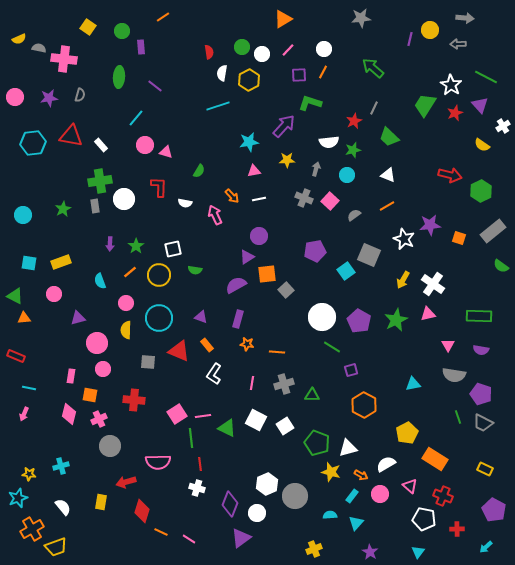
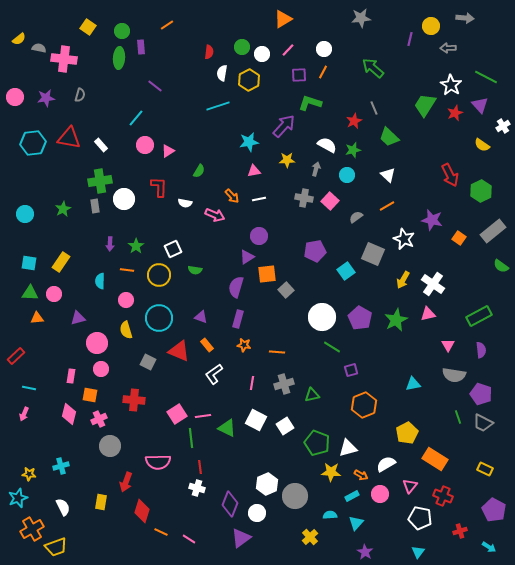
orange line at (163, 17): moved 4 px right, 8 px down
yellow circle at (430, 30): moved 1 px right, 4 px up
yellow semicircle at (19, 39): rotated 16 degrees counterclockwise
gray arrow at (458, 44): moved 10 px left, 4 px down
red semicircle at (209, 52): rotated 16 degrees clockwise
green ellipse at (119, 77): moved 19 px up
purple star at (49, 98): moved 3 px left
gray line at (374, 108): rotated 48 degrees counterclockwise
red triangle at (71, 136): moved 2 px left, 2 px down
white semicircle at (329, 142): moved 2 px left, 3 px down; rotated 144 degrees counterclockwise
pink triangle at (166, 152): moved 2 px right, 1 px up; rotated 48 degrees counterclockwise
white triangle at (388, 175): rotated 21 degrees clockwise
red arrow at (450, 175): rotated 50 degrees clockwise
gray cross at (304, 198): rotated 12 degrees counterclockwise
cyan circle at (23, 215): moved 2 px right, 1 px up
pink arrow at (215, 215): rotated 138 degrees clockwise
gray semicircle at (354, 215): moved 2 px right, 2 px down
purple star at (430, 225): moved 2 px right, 5 px up; rotated 20 degrees clockwise
orange square at (459, 238): rotated 16 degrees clockwise
white square at (173, 249): rotated 12 degrees counterclockwise
gray square at (369, 255): moved 4 px right, 1 px up
yellow rectangle at (61, 262): rotated 36 degrees counterclockwise
orange line at (130, 272): moved 3 px left, 2 px up; rotated 48 degrees clockwise
cyan semicircle at (100, 281): rotated 21 degrees clockwise
purple semicircle at (236, 285): moved 2 px down; rotated 45 degrees counterclockwise
green triangle at (15, 296): moved 15 px right, 3 px up; rotated 24 degrees counterclockwise
pink circle at (126, 303): moved 3 px up
green rectangle at (479, 316): rotated 30 degrees counterclockwise
orange triangle at (24, 318): moved 13 px right
purple pentagon at (359, 321): moved 1 px right, 3 px up
yellow semicircle at (126, 330): rotated 18 degrees counterclockwise
orange star at (247, 344): moved 3 px left, 1 px down
purple semicircle at (481, 350): rotated 105 degrees counterclockwise
red rectangle at (16, 356): rotated 66 degrees counterclockwise
gray square at (148, 362): rotated 21 degrees clockwise
pink circle at (103, 369): moved 2 px left
white L-shape at (214, 374): rotated 20 degrees clockwise
green triangle at (312, 395): rotated 14 degrees counterclockwise
orange hexagon at (364, 405): rotated 10 degrees clockwise
red line at (200, 464): moved 3 px down
yellow star at (331, 472): rotated 12 degrees counterclockwise
red arrow at (126, 482): rotated 54 degrees counterclockwise
pink triangle at (410, 486): rotated 28 degrees clockwise
cyan rectangle at (352, 496): rotated 24 degrees clockwise
white semicircle at (63, 507): rotated 12 degrees clockwise
white pentagon at (424, 519): moved 4 px left, 1 px up
red cross at (457, 529): moved 3 px right, 2 px down; rotated 16 degrees counterclockwise
cyan arrow at (486, 547): moved 3 px right; rotated 104 degrees counterclockwise
yellow cross at (314, 549): moved 4 px left, 12 px up; rotated 21 degrees counterclockwise
purple star at (370, 552): moved 5 px left
